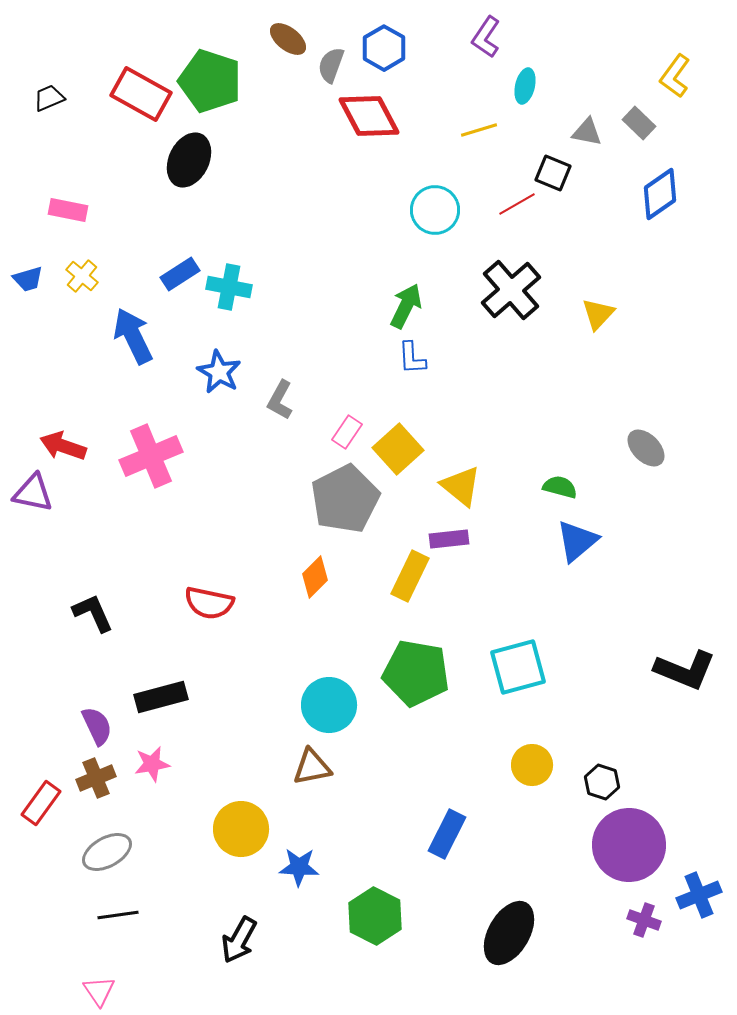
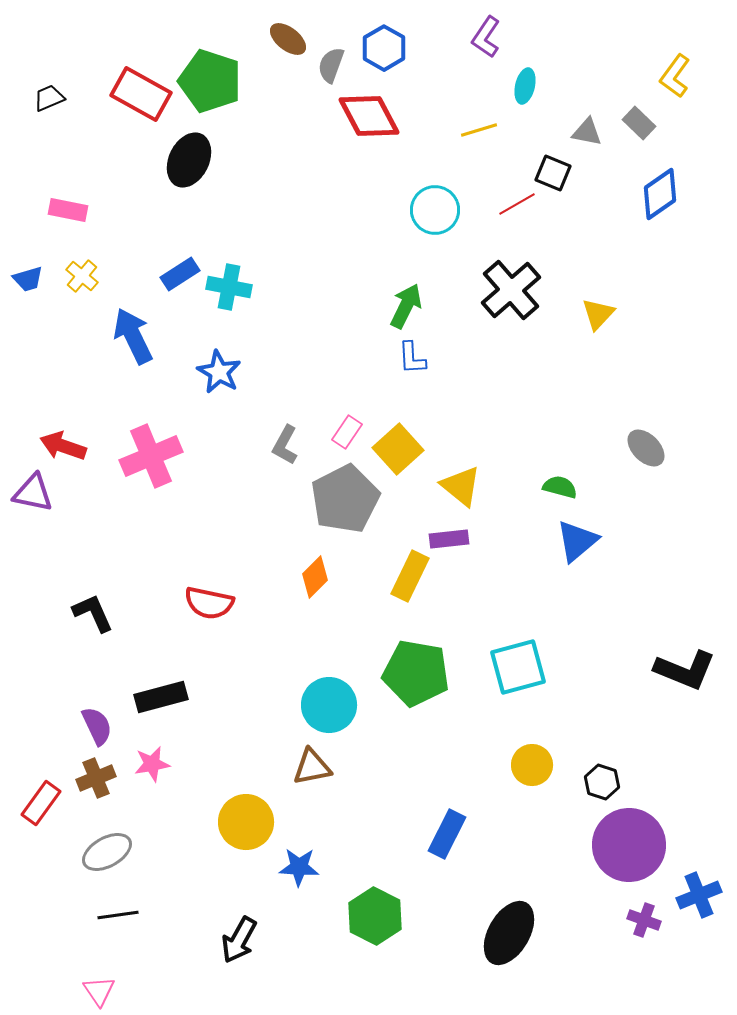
gray L-shape at (280, 400): moved 5 px right, 45 px down
yellow circle at (241, 829): moved 5 px right, 7 px up
